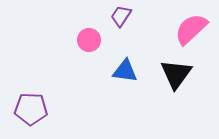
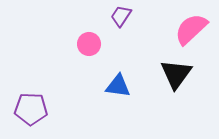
pink circle: moved 4 px down
blue triangle: moved 7 px left, 15 px down
